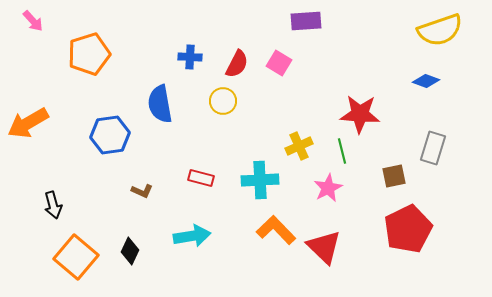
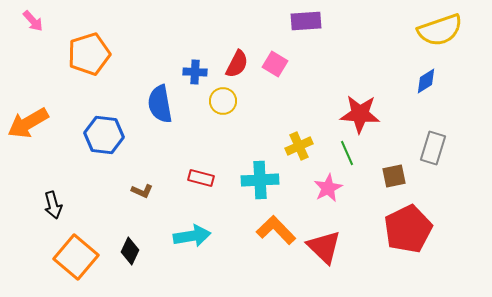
blue cross: moved 5 px right, 15 px down
pink square: moved 4 px left, 1 px down
blue diamond: rotated 52 degrees counterclockwise
blue hexagon: moved 6 px left; rotated 15 degrees clockwise
green line: moved 5 px right, 2 px down; rotated 10 degrees counterclockwise
